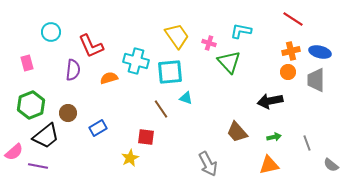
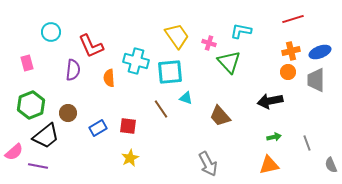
red line: rotated 50 degrees counterclockwise
blue ellipse: rotated 35 degrees counterclockwise
orange semicircle: rotated 78 degrees counterclockwise
brown trapezoid: moved 17 px left, 16 px up
red square: moved 18 px left, 11 px up
gray semicircle: rotated 28 degrees clockwise
